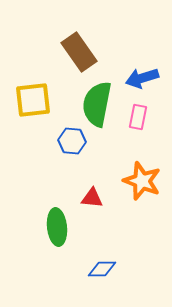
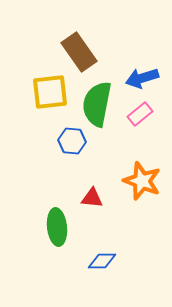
yellow square: moved 17 px right, 8 px up
pink rectangle: moved 2 px right, 3 px up; rotated 40 degrees clockwise
blue diamond: moved 8 px up
